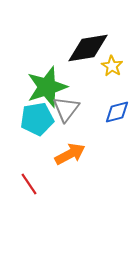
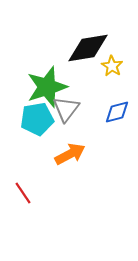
red line: moved 6 px left, 9 px down
